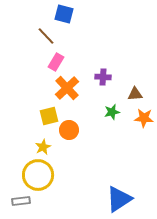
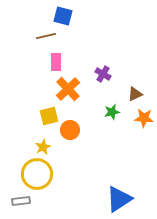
blue square: moved 1 px left, 2 px down
brown line: rotated 60 degrees counterclockwise
pink rectangle: rotated 30 degrees counterclockwise
purple cross: moved 3 px up; rotated 28 degrees clockwise
orange cross: moved 1 px right, 1 px down
brown triangle: rotated 21 degrees counterclockwise
orange circle: moved 1 px right
yellow circle: moved 1 px left, 1 px up
